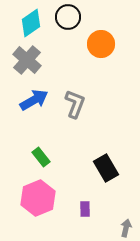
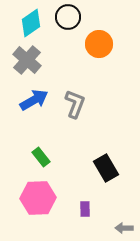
orange circle: moved 2 px left
pink hexagon: rotated 20 degrees clockwise
gray arrow: moved 2 px left; rotated 102 degrees counterclockwise
